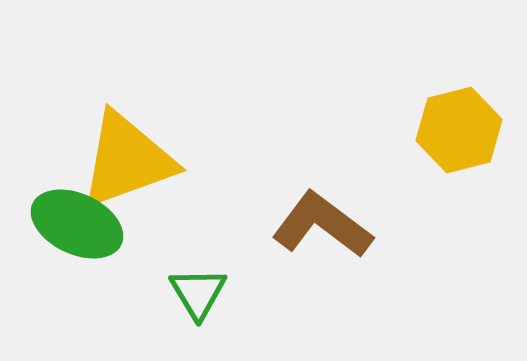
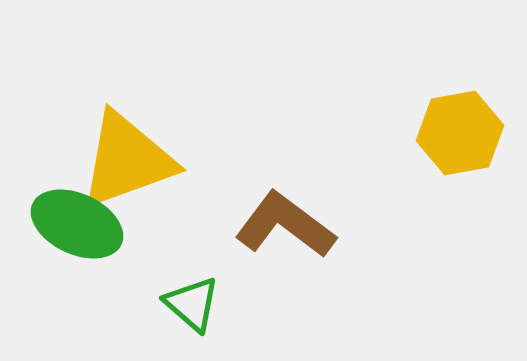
yellow hexagon: moved 1 px right, 3 px down; rotated 4 degrees clockwise
brown L-shape: moved 37 px left
green triangle: moved 6 px left, 11 px down; rotated 18 degrees counterclockwise
